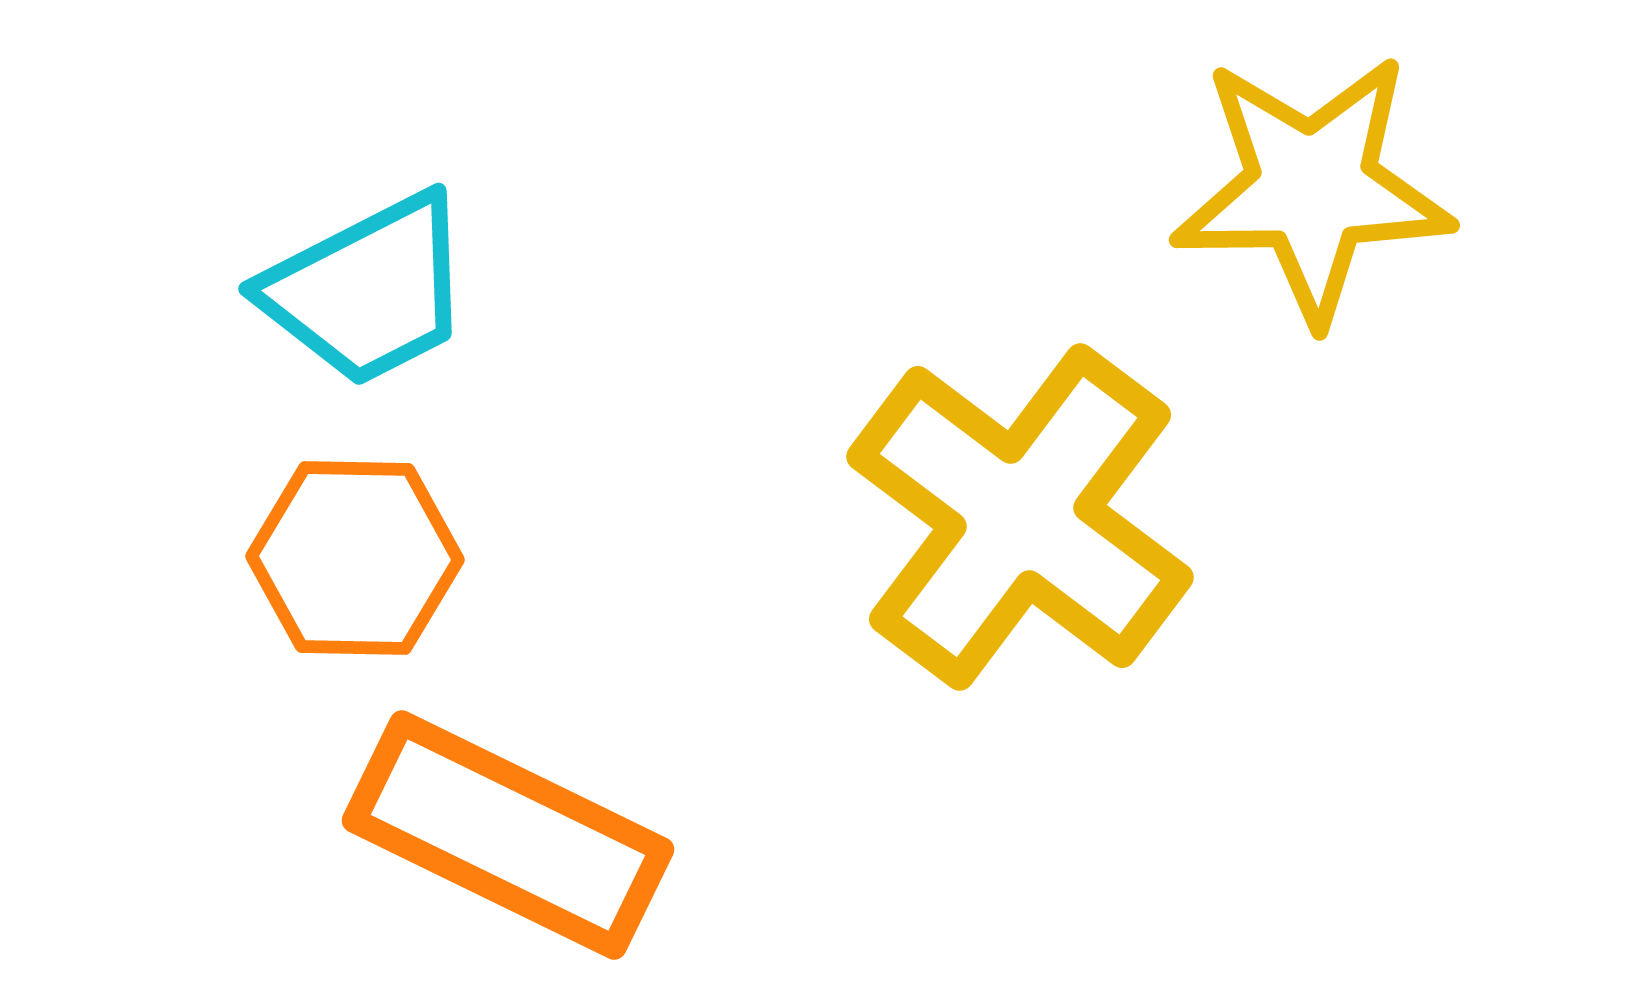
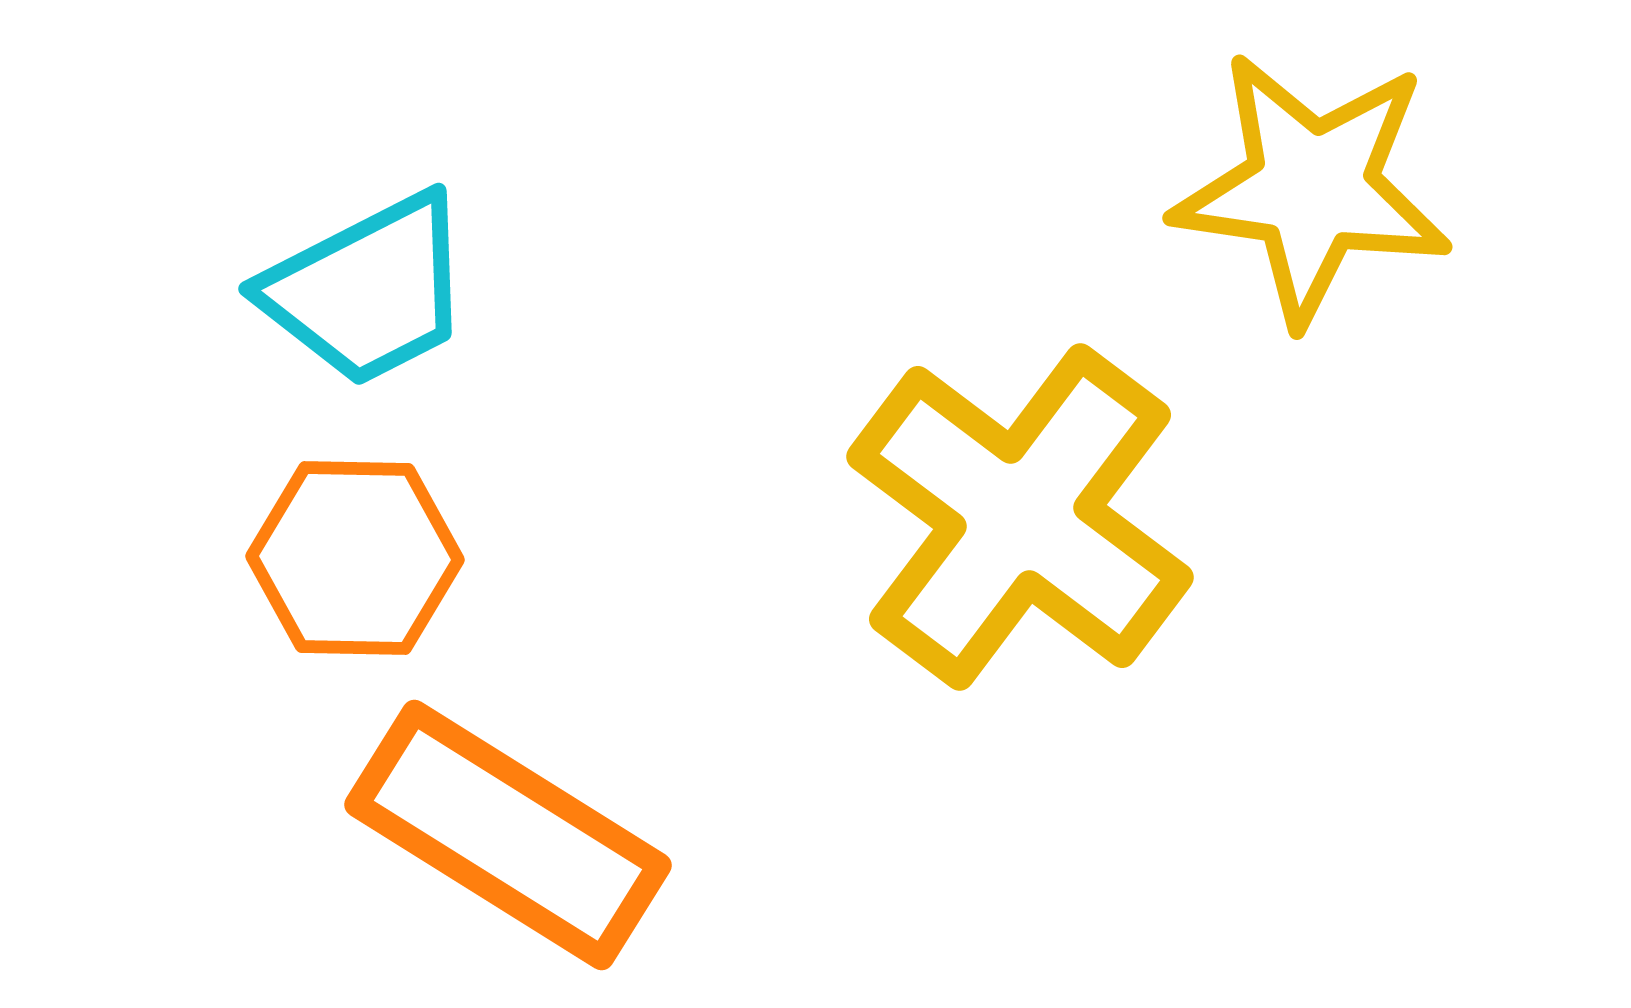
yellow star: rotated 9 degrees clockwise
orange rectangle: rotated 6 degrees clockwise
